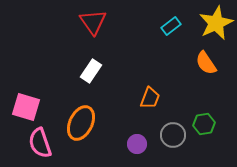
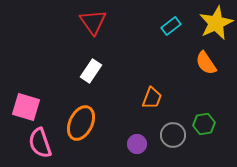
orange trapezoid: moved 2 px right
